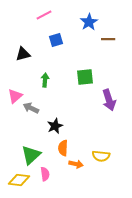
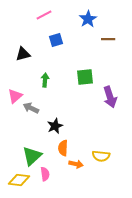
blue star: moved 1 px left, 3 px up
purple arrow: moved 1 px right, 3 px up
green triangle: moved 1 px right, 1 px down
